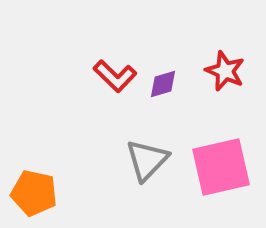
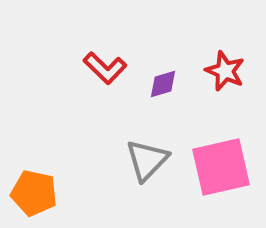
red L-shape: moved 10 px left, 8 px up
